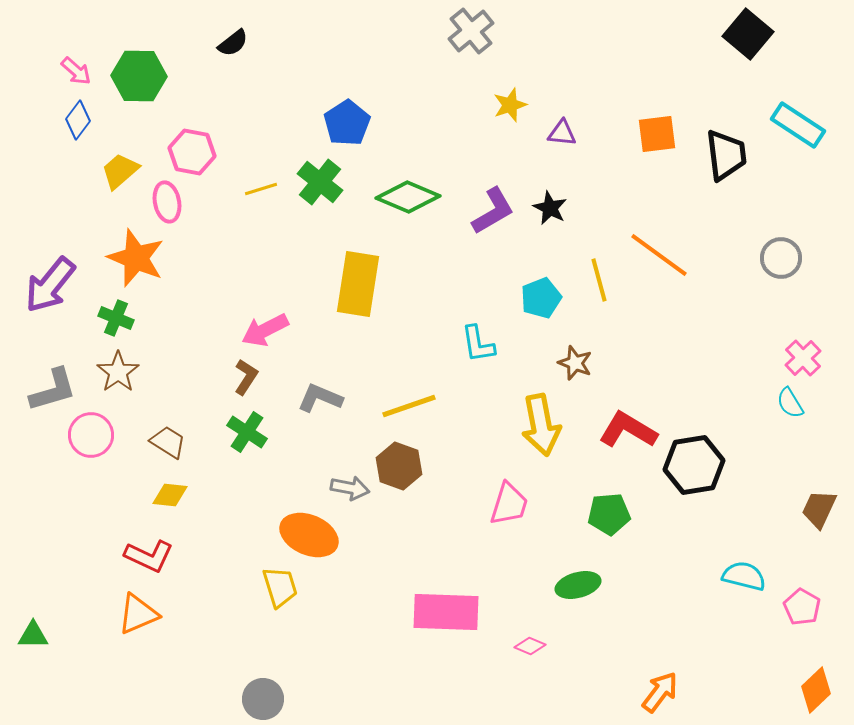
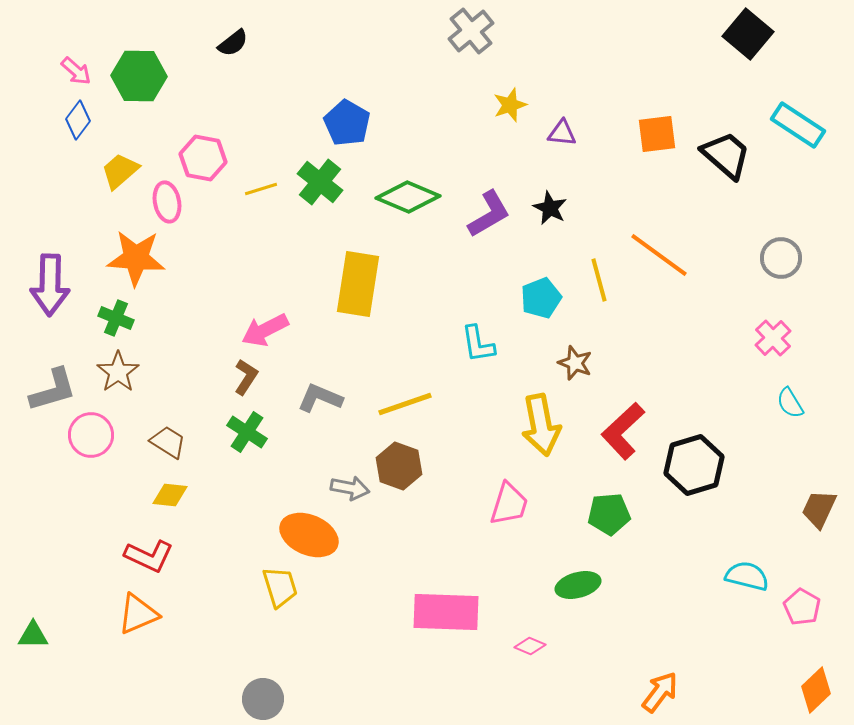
blue pentagon at (347, 123): rotated 9 degrees counterclockwise
pink hexagon at (192, 152): moved 11 px right, 6 px down
black trapezoid at (726, 155): rotated 42 degrees counterclockwise
purple L-shape at (493, 211): moved 4 px left, 3 px down
orange star at (136, 258): rotated 18 degrees counterclockwise
purple arrow at (50, 285): rotated 38 degrees counterclockwise
pink cross at (803, 358): moved 30 px left, 20 px up
yellow line at (409, 406): moved 4 px left, 2 px up
red L-shape at (628, 430): moved 5 px left, 1 px down; rotated 74 degrees counterclockwise
black hexagon at (694, 465): rotated 8 degrees counterclockwise
cyan semicircle at (744, 576): moved 3 px right
